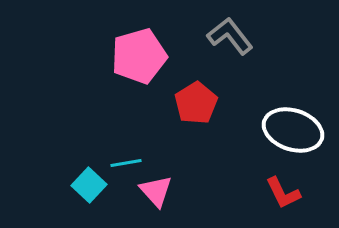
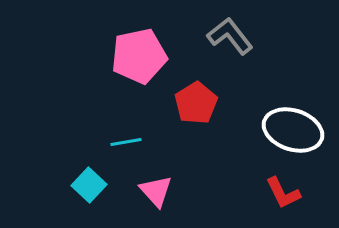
pink pentagon: rotated 4 degrees clockwise
cyan line: moved 21 px up
